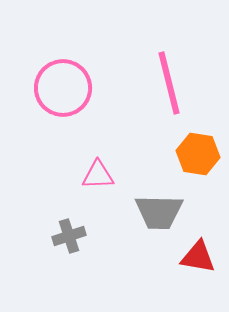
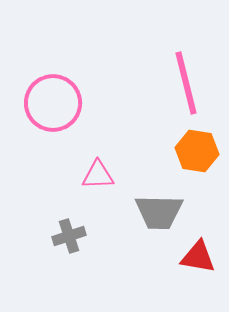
pink line: moved 17 px right
pink circle: moved 10 px left, 15 px down
orange hexagon: moved 1 px left, 3 px up
